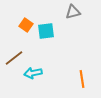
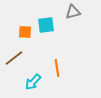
orange square: moved 1 px left, 7 px down; rotated 32 degrees counterclockwise
cyan square: moved 6 px up
cyan arrow: moved 9 px down; rotated 36 degrees counterclockwise
orange line: moved 25 px left, 11 px up
